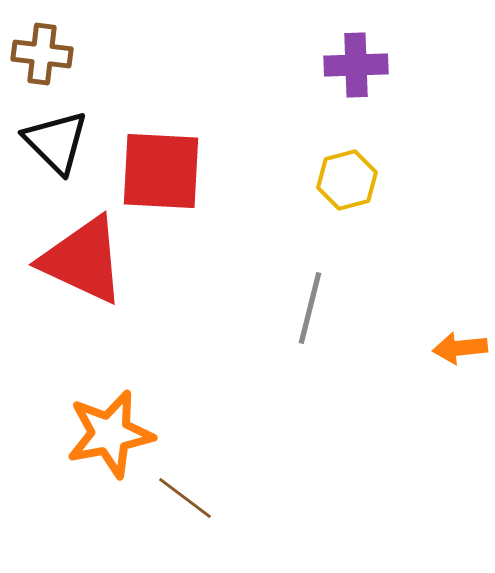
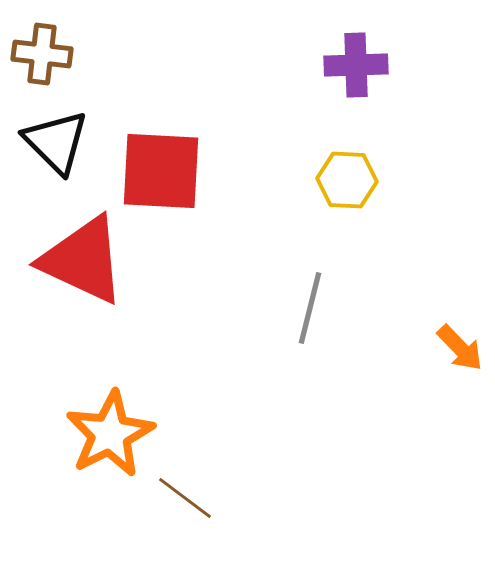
yellow hexagon: rotated 18 degrees clockwise
orange arrow: rotated 128 degrees counterclockwise
orange star: rotated 16 degrees counterclockwise
